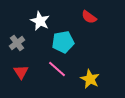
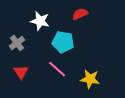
red semicircle: moved 9 px left, 3 px up; rotated 119 degrees clockwise
white star: rotated 12 degrees counterclockwise
cyan pentagon: rotated 20 degrees clockwise
yellow star: rotated 18 degrees counterclockwise
